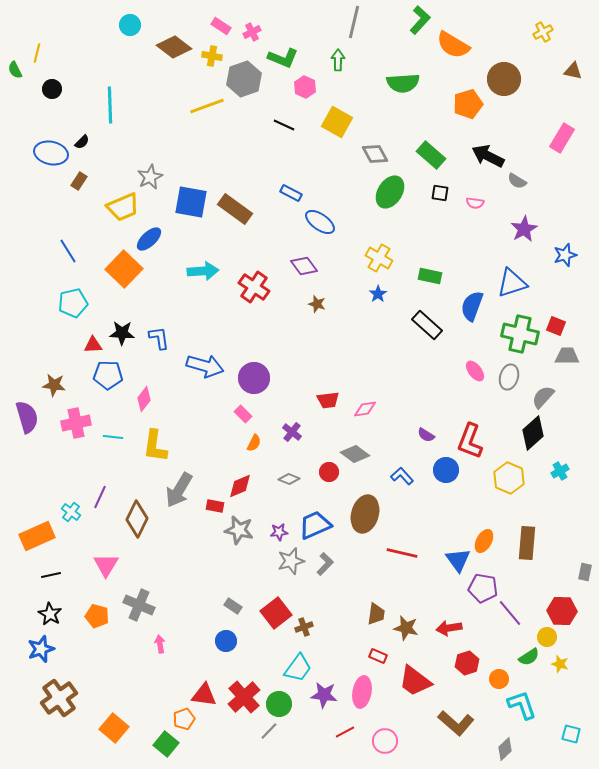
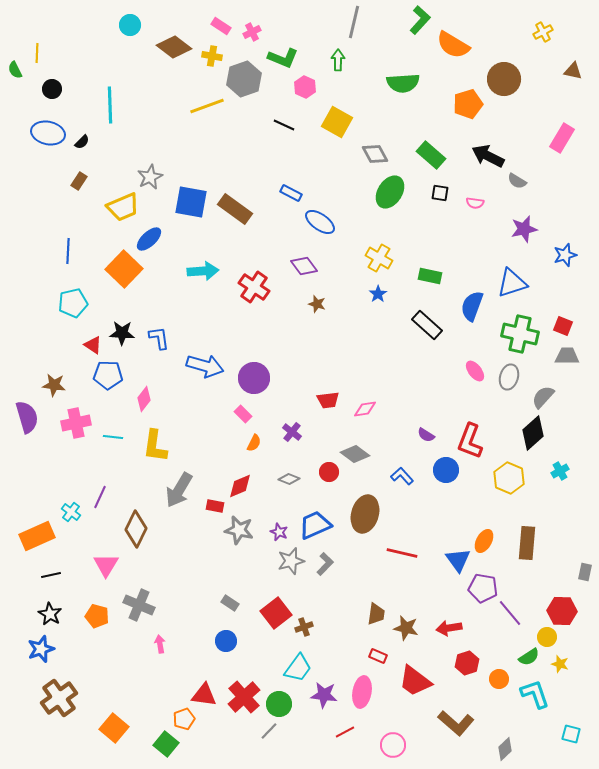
yellow line at (37, 53): rotated 12 degrees counterclockwise
blue ellipse at (51, 153): moved 3 px left, 20 px up
purple star at (524, 229): rotated 16 degrees clockwise
blue line at (68, 251): rotated 35 degrees clockwise
red square at (556, 326): moved 7 px right
red triangle at (93, 345): rotated 36 degrees clockwise
brown diamond at (137, 519): moved 1 px left, 10 px down
purple star at (279, 532): rotated 30 degrees clockwise
gray rectangle at (233, 606): moved 3 px left, 3 px up
cyan L-shape at (522, 705): moved 13 px right, 11 px up
pink circle at (385, 741): moved 8 px right, 4 px down
